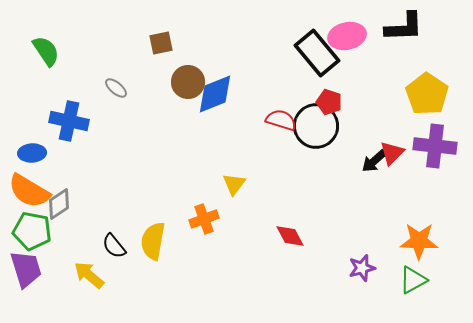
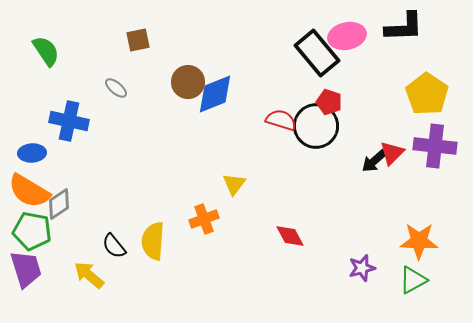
brown square: moved 23 px left, 3 px up
yellow semicircle: rotated 6 degrees counterclockwise
